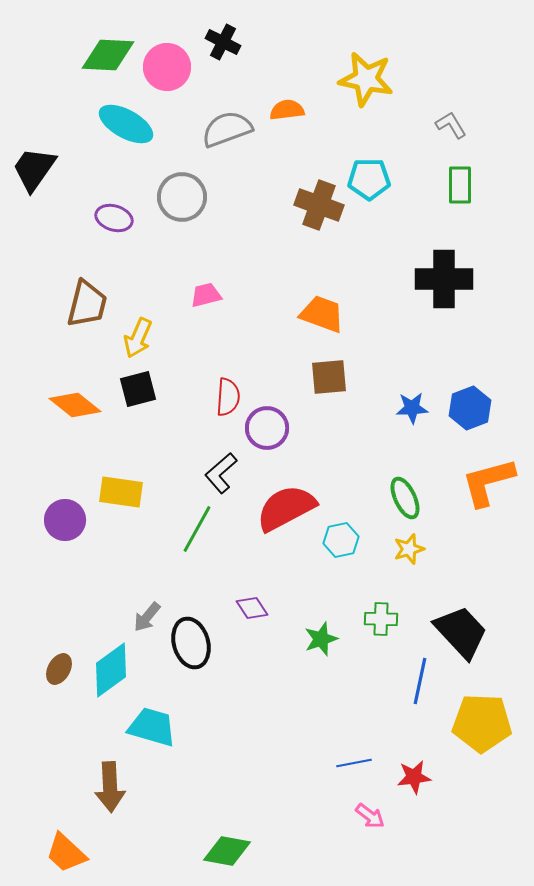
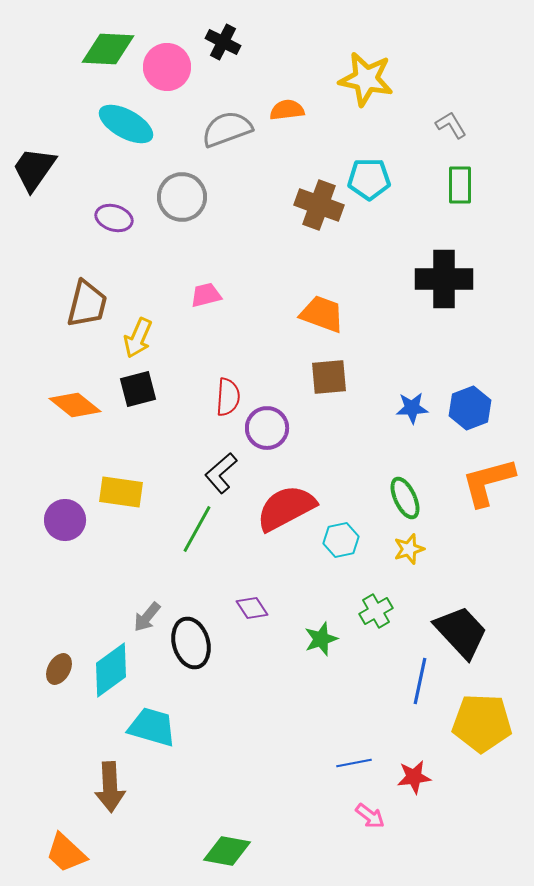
green diamond at (108, 55): moved 6 px up
green cross at (381, 619): moved 5 px left, 8 px up; rotated 32 degrees counterclockwise
